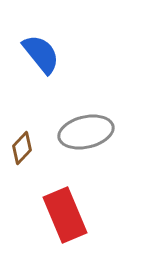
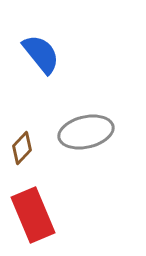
red rectangle: moved 32 px left
